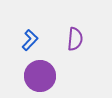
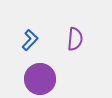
purple circle: moved 3 px down
